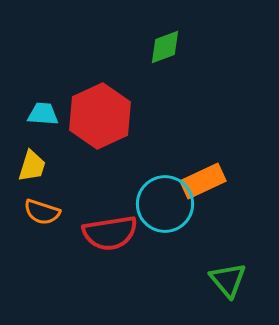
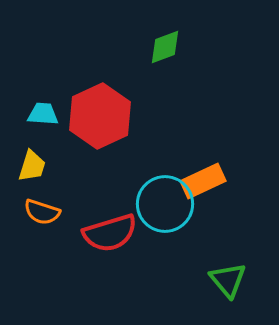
red semicircle: rotated 8 degrees counterclockwise
